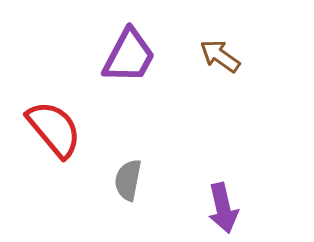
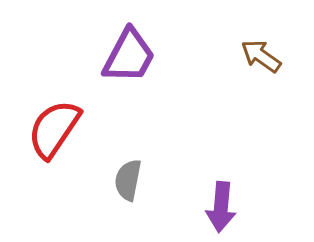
brown arrow: moved 41 px right
red semicircle: rotated 106 degrees counterclockwise
purple arrow: moved 2 px left, 1 px up; rotated 18 degrees clockwise
